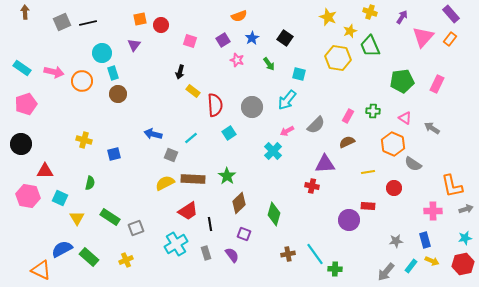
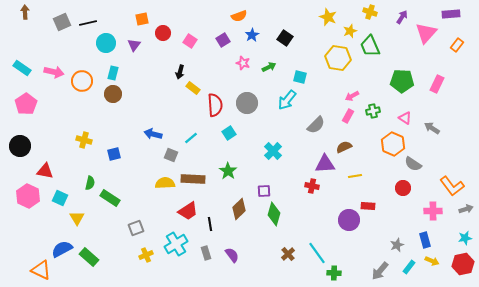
purple rectangle at (451, 14): rotated 54 degrees counterclockwise
orange square at (140, 19): moved 2 px right
red circle at (161, 25): moved 2 px right, 8 px down
pink triangle at (423, 37): moved 3 px right, 4 px up
blue star at (252, 38): moved 3 px up
orange rectangle at (450, 39): moved 7 px right, 6 px down
pink square at (190, 41): rotated 16 degrees clockwise
cyan circle at (102, 53): moved 4 px right, 10 px up
pink star at (237, 60): moved 6 px right, 3 px down
green arrow at (269, 64): moved 3 px down; rotated 80 degrees counterclockwise
cyan rectangle at (113, 73): rotated 32 degrees clockwise
cyan square at (299, 74): moved 1 px right, 3 px down
green pentagon at (402, 81): rotated 10 degrees clockwise
yellow rectangle at (193, 91): moved 3 px up
brown circle at (118, 94): moved 5 px left
pink pentagon at (26, 104): rotated 15 degrees counterclockwise
gray circle at (252, 107): moved 5 px left, 4 px up
green cross at (373, 111): rotated 16 degrees counterclockwise
pink arrow at (287, 131): moved 65 px right, 35 px up
brown semicircle at (347, 142): moved 3 px left, 5 px down
black circle at (21, 144): moved 1 px left, 2 px down
red triangle at (45, 171): rotated 12 degrees clockwise
yellow line at (368, 172): moved 13 px left, 4 px down
green star at (227, 176): moved 1 px right, 5 px up
yellow semicircle at (165, 183): rotated 24 degrees clockwise
orange L-shape at (452, 186): rotated 25 degrees counterclockwise
red circle at (394, 188): moved 9 px right
pink hexagon at (28, 196): rotated 15 degrees clockwise
brown diamond at (239, 203): moved 6 px down
green rectangle at (110, 217): moved 19 px up
purple square at (244, 234): moved 20 px right, 43 px up; rotated 24 degrees counterclockwise
gray star at (396, 241): moved 1 px right, 4 px down; rotated 16 degrees counterclockwise
brown cross at (288, 254): rotated 32 degrees counterclockwise
cyan line at (315, 254): moved 2 px right, 1 px up
yellow cross at (126, 260): moved 20 px right, 5 px up
cyan rectangle at (411, 266): moved 2 px left, 1 px down
green cross at (335, 269): moved 1 px left, 4 px down
gray arrow at (386, 272): moved 6 px left, 1 px up
